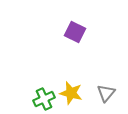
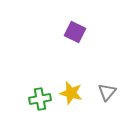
gray triangle: moved 1 px right, 1 px up
green cross: moved 4 px left; rotated 15 degrees clockwise
